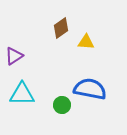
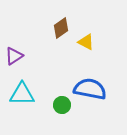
yellow triangle: rotated 24 degrees clockwise
